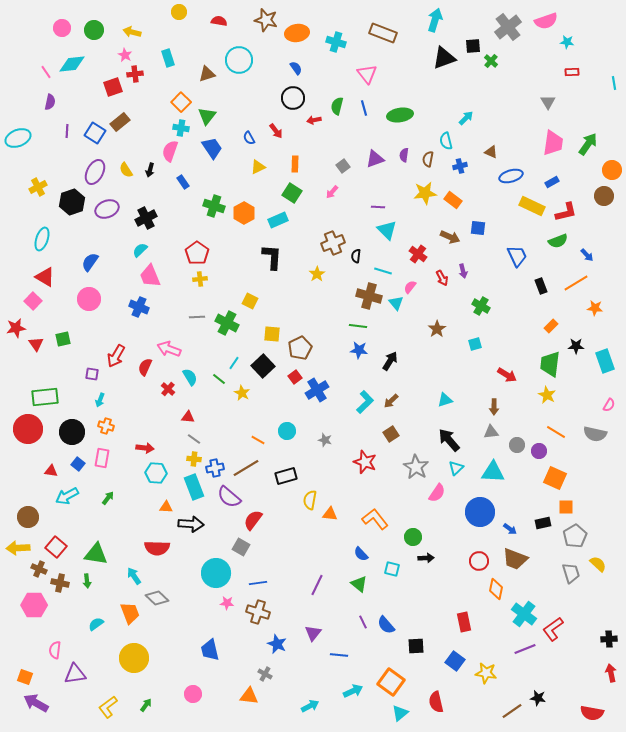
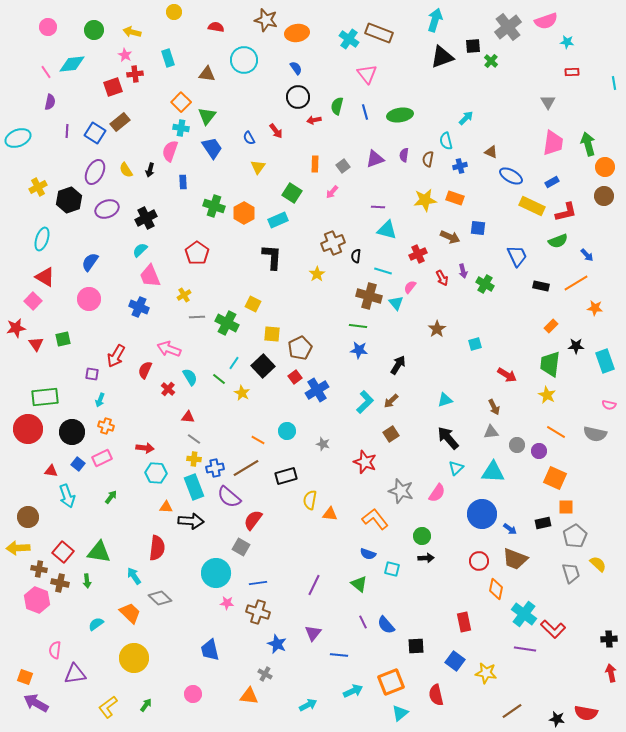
yellow circle at (179, 12): moved 5 px left
red semicircle at (219, 21): moved 3 px left, 6 px down
pink circle at (62, 28): moved 14 px left, 1 px up
brown rectangle at (383, 33): moved 4 px left
cyan cross at (336, 42): moved 13 px right, 3 px up; rotated 18 degrees clockwise
black triangle at (444, 58): moved 2 px left, 1 px up
cyan circle at (239, 60): moved 5 px right
brown triangle at (207, 74): rotated 24 degrees clockwise
black circle at (293, 98): moved 5 px right, 1 px up
blue line at (364, 108): moved 1 px right, 4 px down
green arrow at (588, 144): rotated 50 degrees counterclockwise
orange rectangle at (295, 164): moved 20 px right
yellow triangle at (258, 167): rotated 28 degrees counterclockwise
orange circle at (612, 170): moved 7 px left, 3 px up
blue ellipse at (511, 176): rotated 45 degrees clockwise
blue rectangle at (183, 182): rotated 32 degrees clockwise
yellow star at (425, 193): moved 7 px down
orange rectangle at (453, 200): moved 2 px right, 2 px up; rotated 18 degrees counterclockwise
black hexagon at (72, 202): moved 3 px left, 2 px up
cyan triangle at (387, 230): rotated 30 degrees counterclockwise
red cross at (418, 254): rotated 30 degrees clockwise
yellow cross at (200, 279): moved 16 px left, 16 px down; rotated 24 degrees counterclockwise
black rectangle at (541, 286): rotated 56 degrees counterclockwise
yellow square at (250, 301): moved 3 px right, 3 px down
green cross at (481, 306): moved 4 px right, 22 px up
black arrow at (390, 361): moved 8 px right, 4 px down
red semicircle at (145, 367): moved 3 px down
pink semicircle at (609, 405): rotated 72 degrees clockwise
brown arrow at (494, 407): rotated 28 degrees counterclockwise
gray star at (325, 440): moved 2 px left, 4 px down
black arrow at (449, 440): moved 1 px left, 2 px up
pink rectangle at (102, 458): rotated 54 degrees clockwise
gray star at (416, 467): moved 15 px left, 24 px down; rotated 15 degrees counterclockwise
cyan arrow at (67, 496): rotated 80 degrees counterclockwise
green arrow at (108, 498): moved 3 px right, 1 px up
blue circle at (480, 512): moved 2 px right, 2 px down
black arrow at (191, 524): moved 3 px up
green circle at (413, 537): moved 9 px right, 1 px up
red square at (56, 547): moved 7 px right, 5 px down
red semicircle at (157, 548): rotated 85 degrees counterclockwise
green triangle at (96, 554): moved 3 px right, 2 px up
blue semicircle at (361, 554): moved 7 px right; rotated 28 degrees counterclockwise
brown cross at (39, 569): rotated 14 degrees counterclockwise
purple line at (317, 585): moved 3 px left
gray diamond at (157, 598): moved 3 px right
pink hexagon at (34, 605): moved 3 px right, 5 px up; rotated 20 degrees clockwise
orange trapezoid at (130, 613): rotated 25 degrees counterclockwise
red L-shape at (553, 629): rotated 100 degrees counterclockwise
purple line at (525, 649): rotated 30 degrees clockwise
orange square at (391, 682): rotated 32 degrees clockwise
black star at (538, 698): moved 19 px right, 21 px down
red semicircle at (436, 702): moved 7 px up
cyan arrow at (310, 706): moved 2 px left, 1 px up
red semicircle at (592, 713): moved 6 px left
